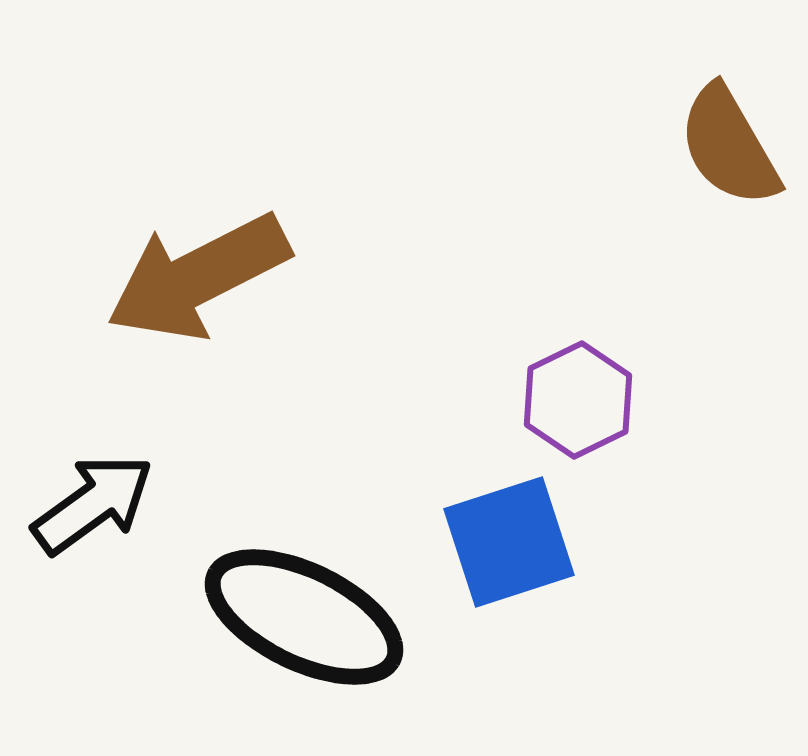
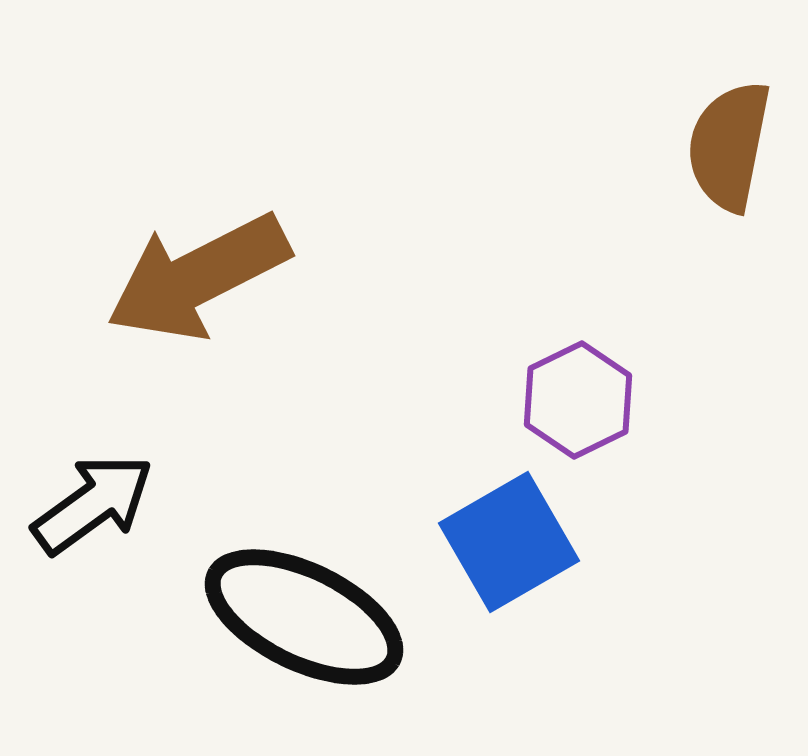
brown semicircle: rotated 41 degrees clockwise
blue square: rotated 12 degrees counterclockwise
